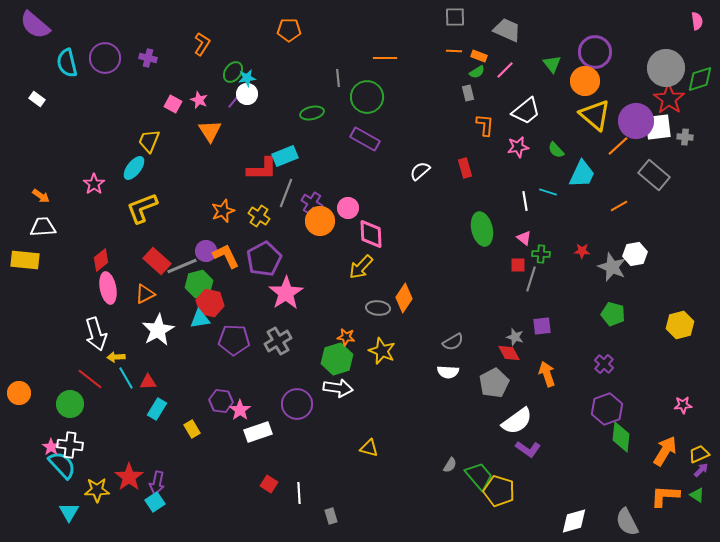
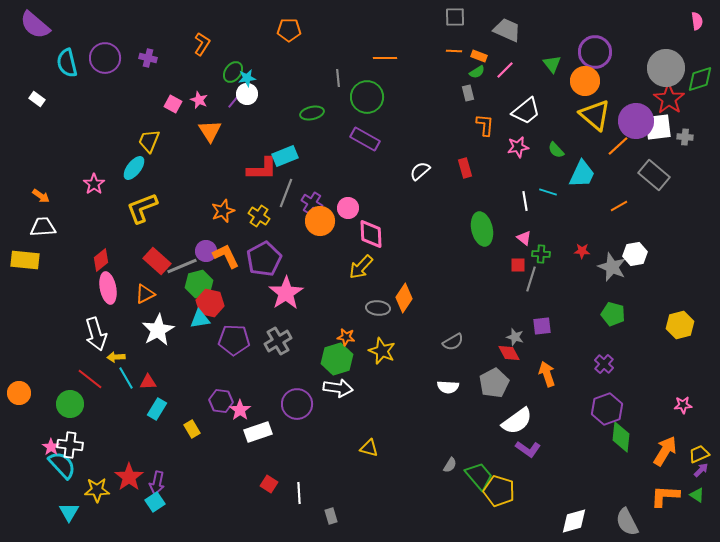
white semicircle at (448, 372): moved 15 px down
